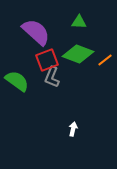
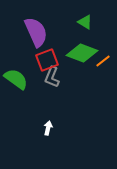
green triangle: moved 6 px right; rotated 28 degrees clockwise
purple semicircle: rotated 24 degrees clockwise
green diamond: moved 4 px right, 1 px up
orange line: moved 2 px left, 1 px down
green semicircle: moved 1 px left, 2 px up
white arrow: moved 25 px left, 1 px up
